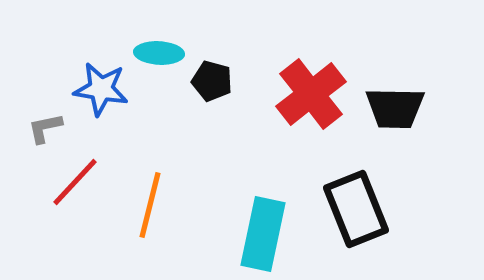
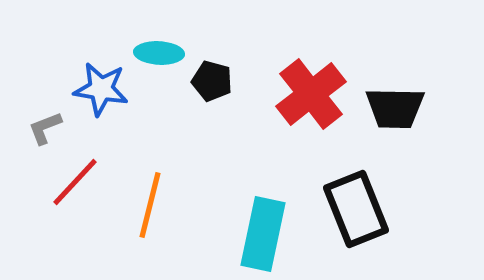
gray L-shape: rotated 9 degrees counterclockwise
